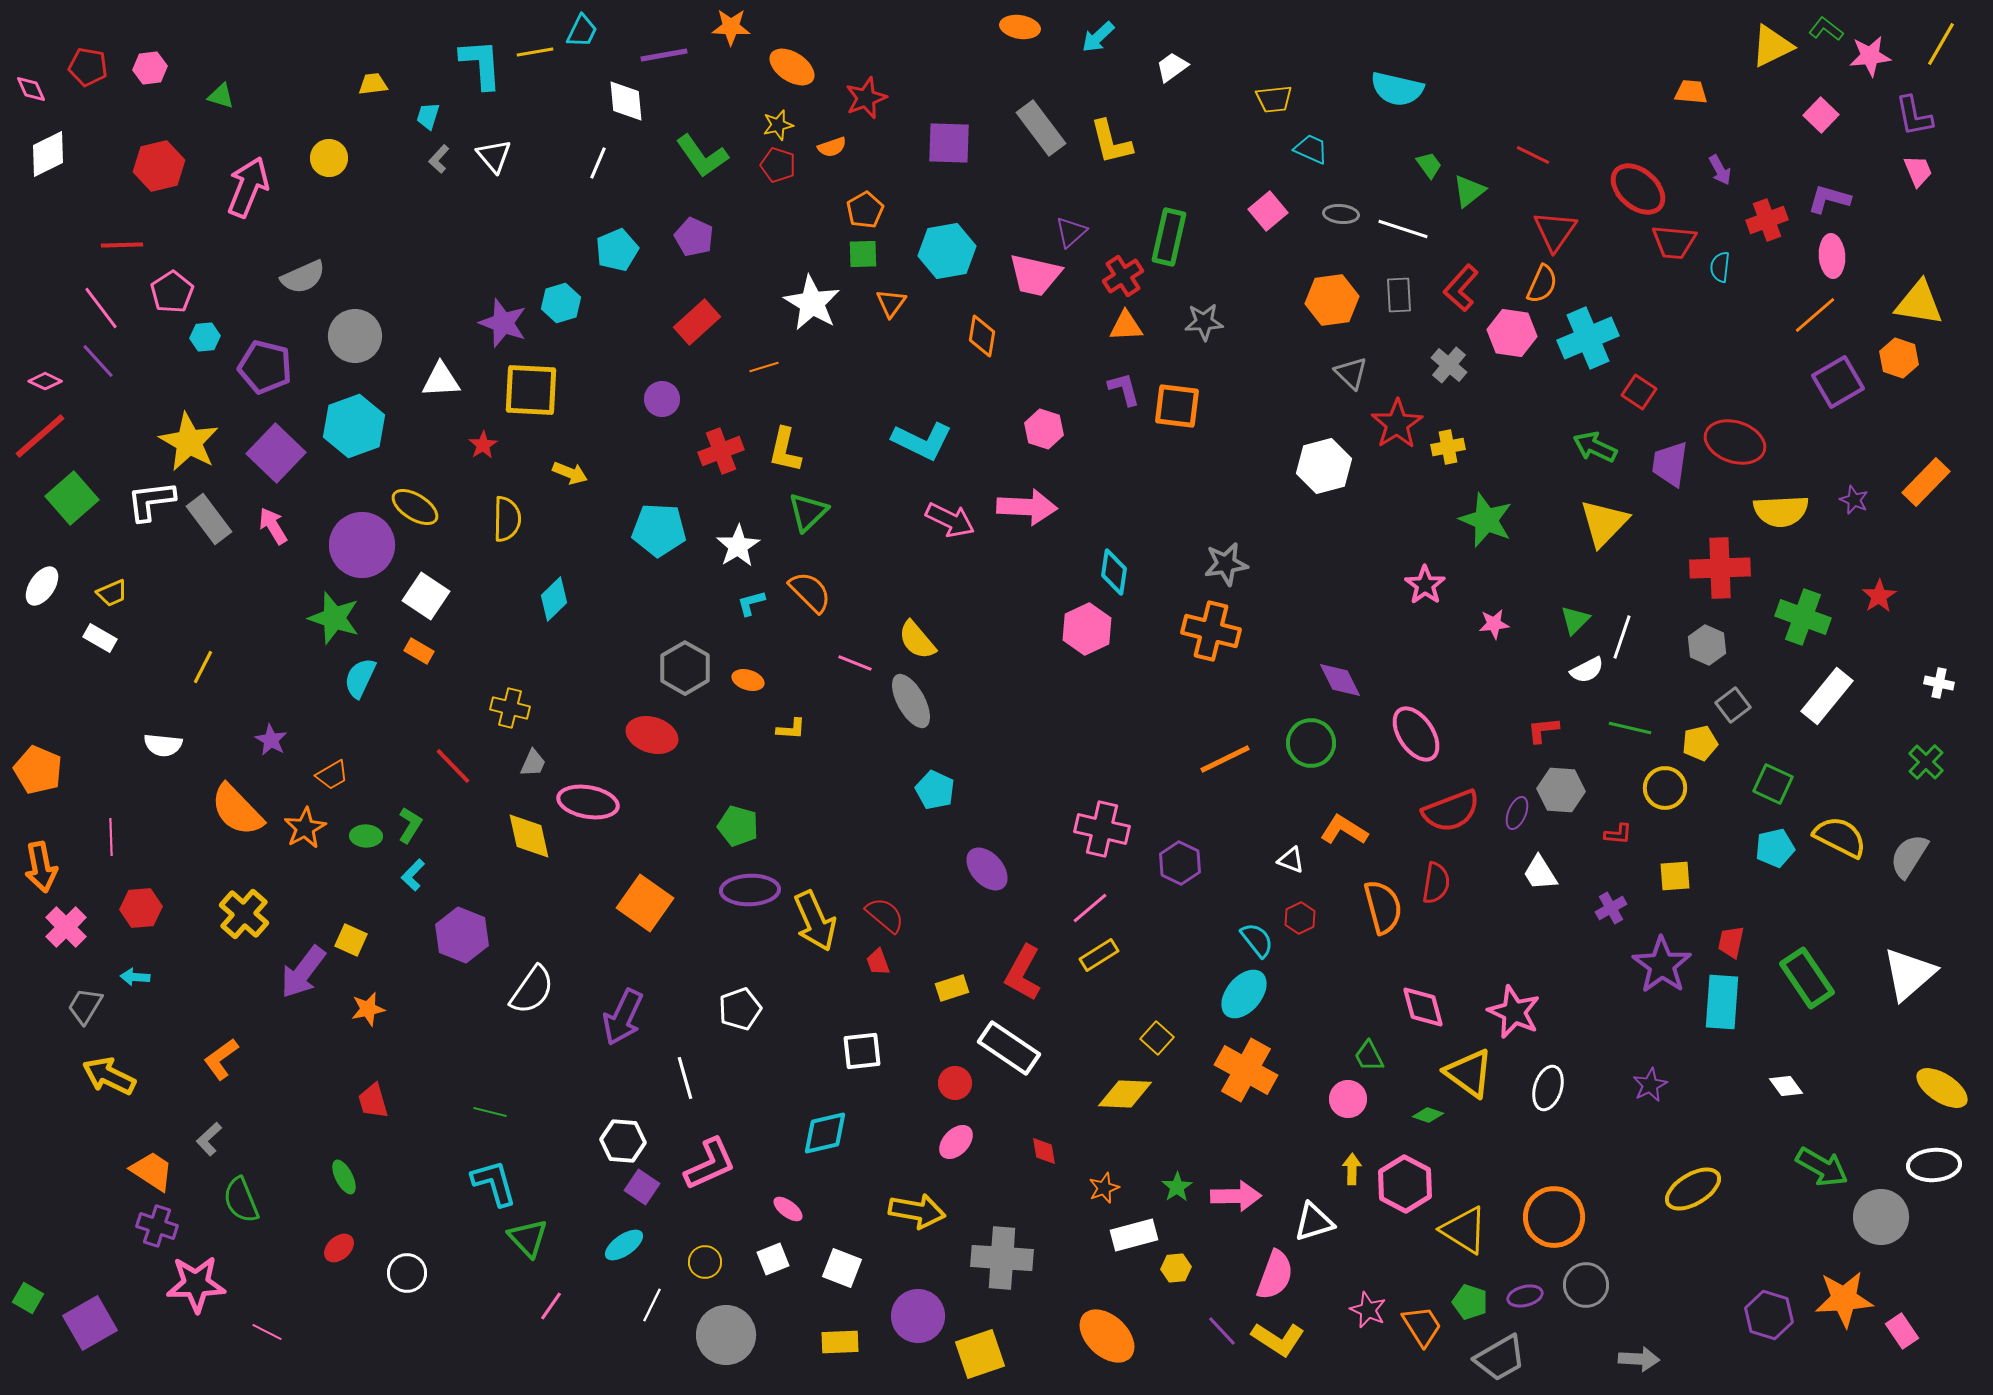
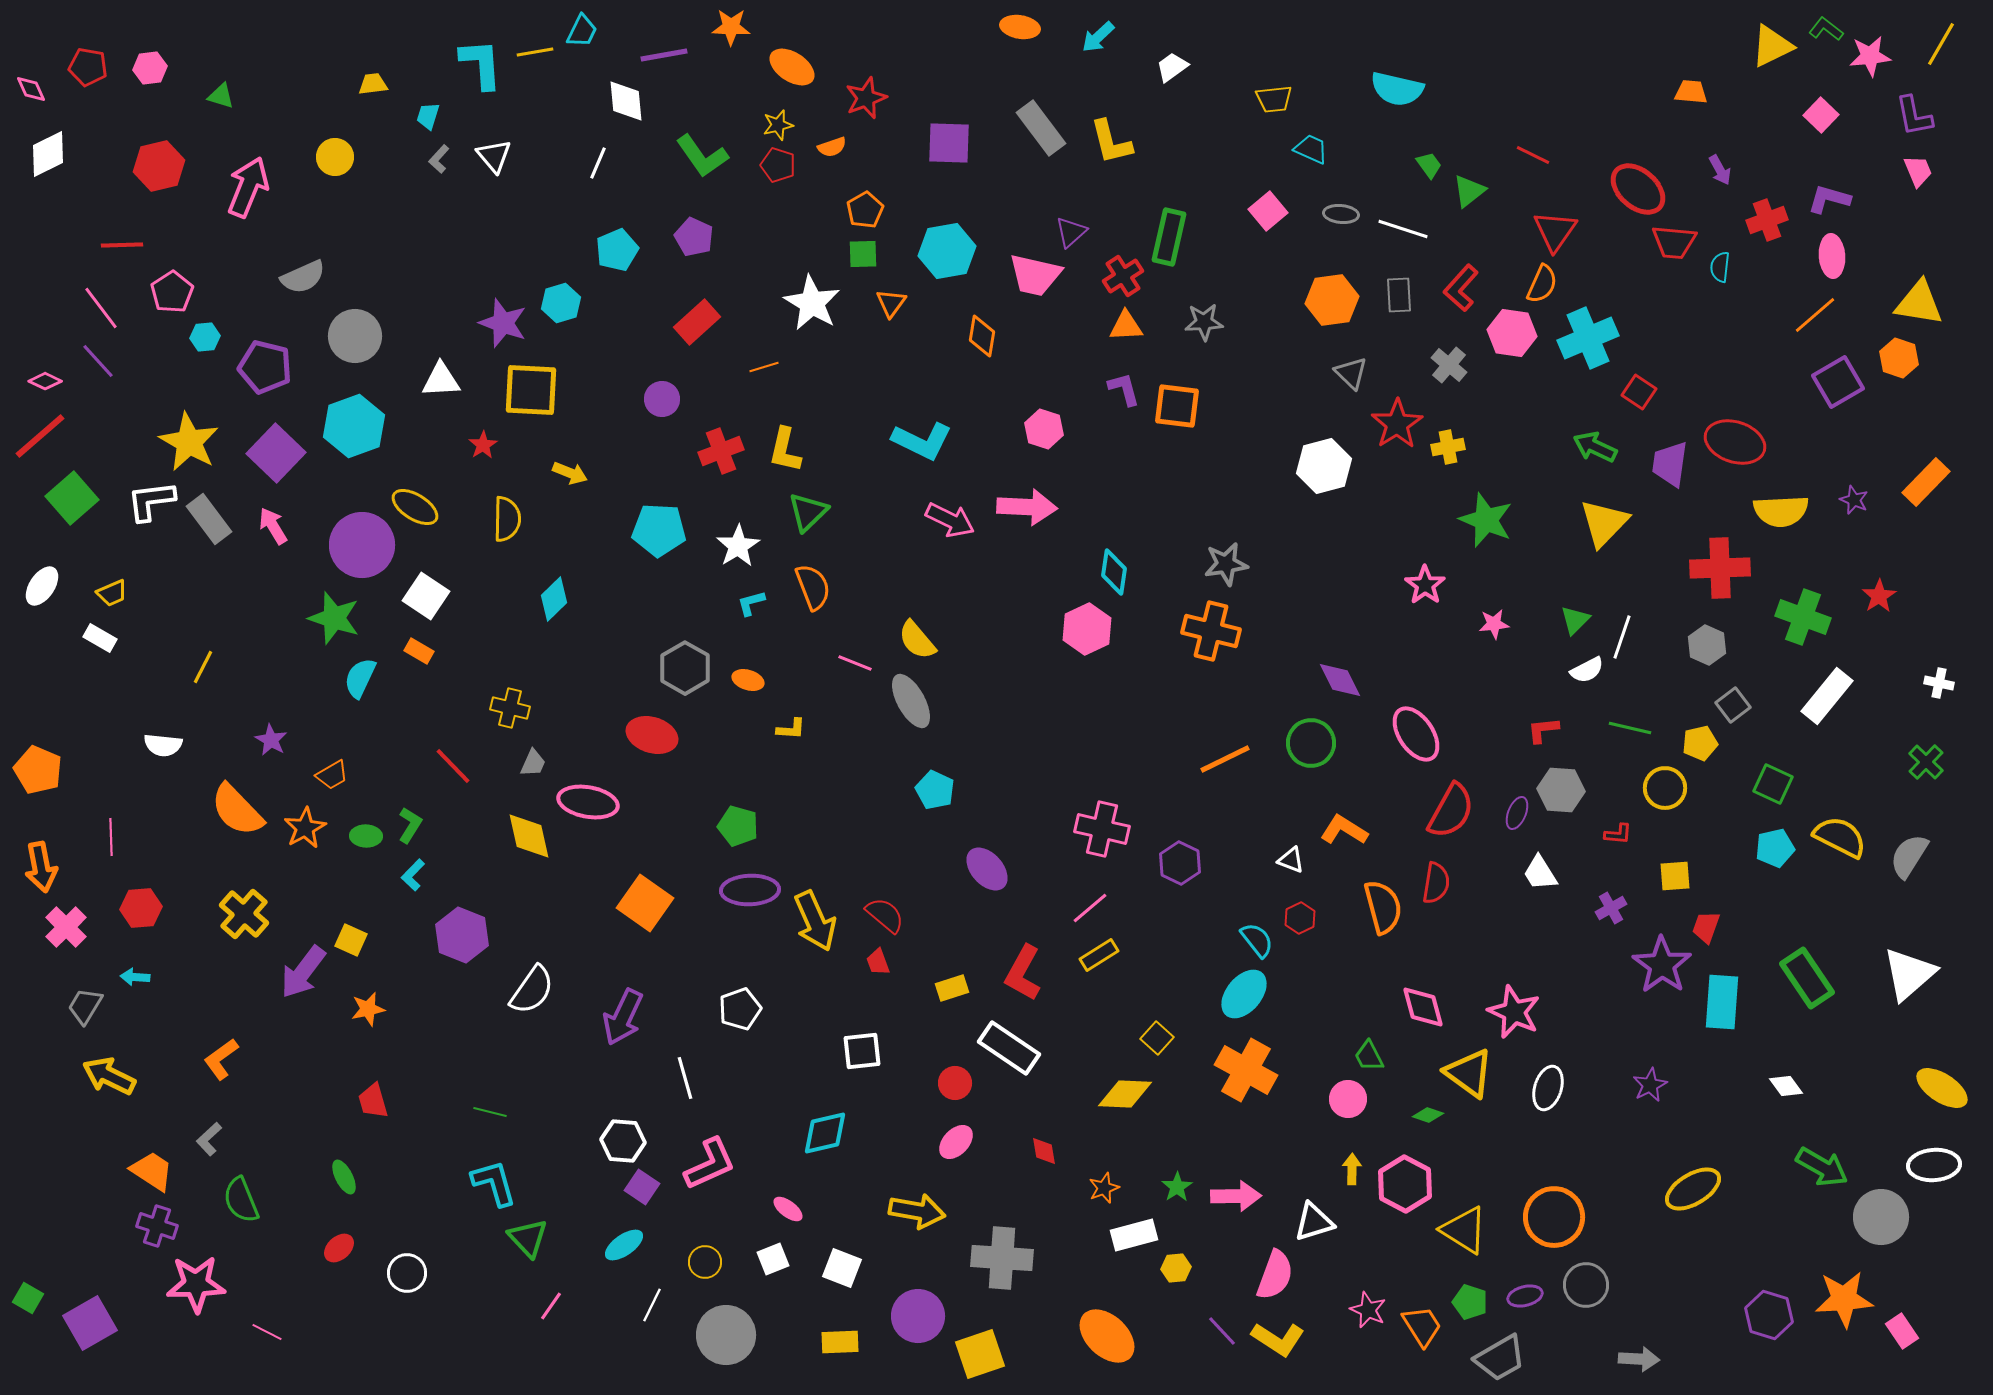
yellow circle at (329, 158): moved 6 px right, 1 px up
orange semicircle at (810, 592): moved 3 px right, 5 px up; rotated 24 degrees clockwise
red semicircle at (1451, 811): rotated 40 degrees counterclockwise
red trapezoid at (1731, 942): moved 25 px left, 15 px up; rotated 8 degrees clockwise
